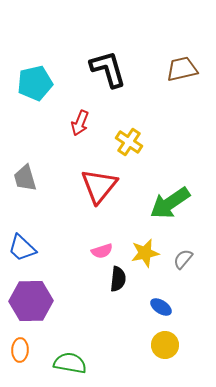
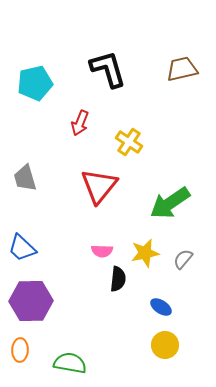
pink semicircle: rotated 20 degrees clockwise
